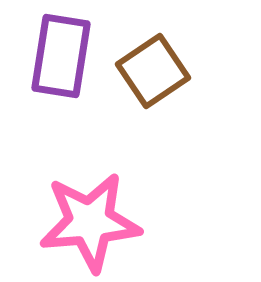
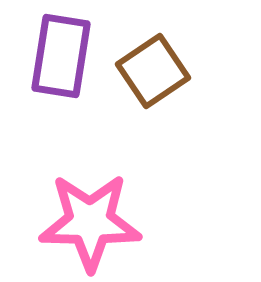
pink star: rotated 6 degrees clockwise
